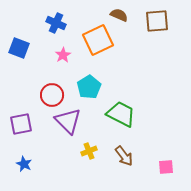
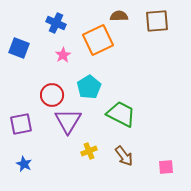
brown semicircle: moved 1 px down; rotated 24 degrees counterclockwise
purple triangle: rotated 16 degrees clockwise
